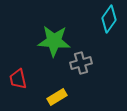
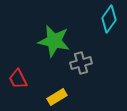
green star: rotated 8 degrees clockwise
red trapezoid: rotated 15 degrees counterclockwise
